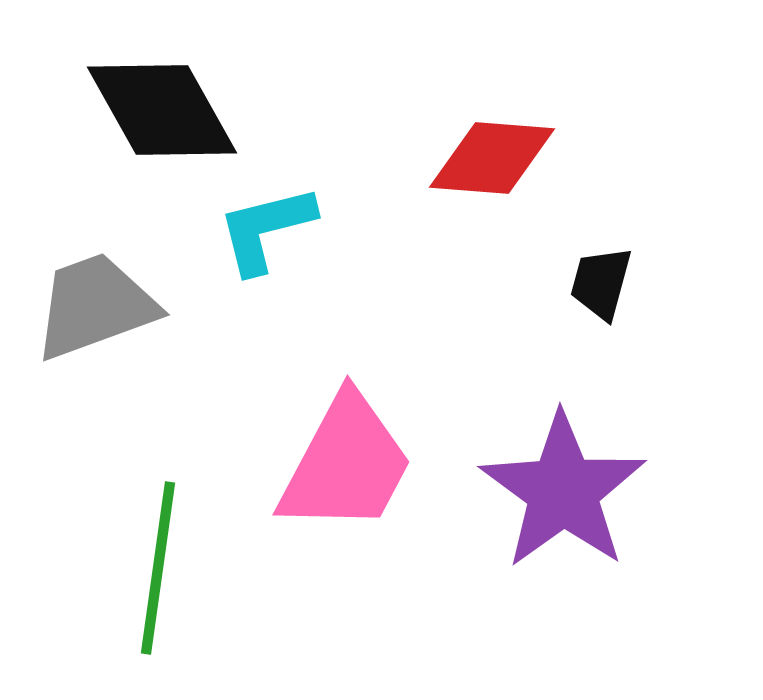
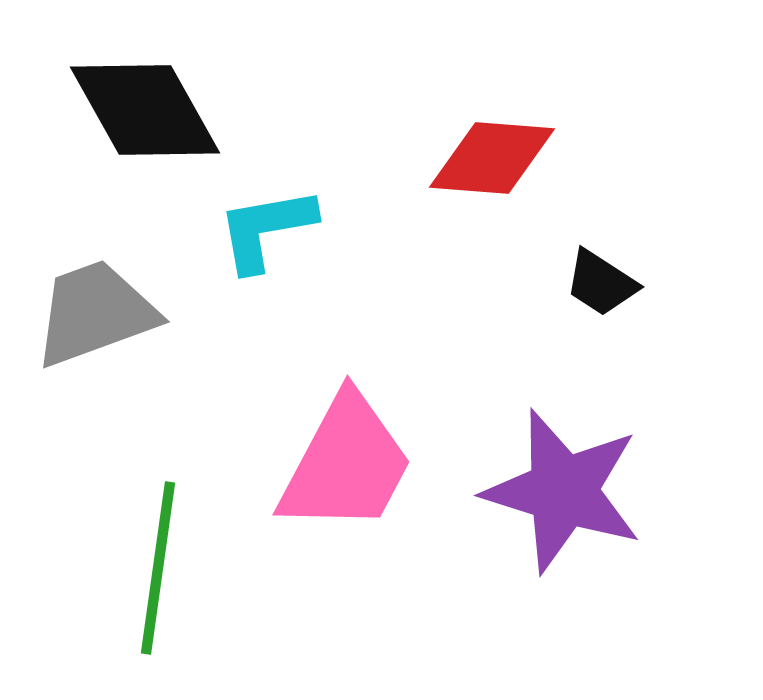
black diamond: moved 17 px left
cyan L-shape: rotated 4 degrees clockwise
black trapezoid: rotated 72 degrees counterclockwise
gray trapezoid: moved 7 px down
purple star: rotated 19 degrees counterclockwise
